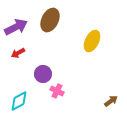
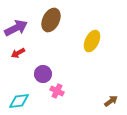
brown ellipse: moved 1 px right
purple arrow: moved 1 px down
cyan diamond: rotated 20 degrees clockwise
